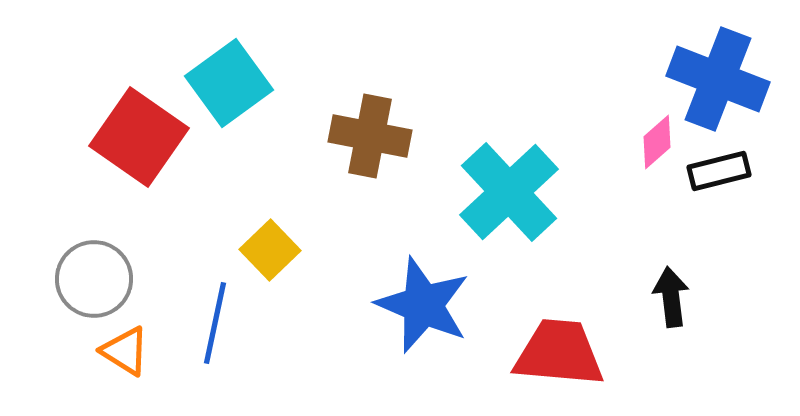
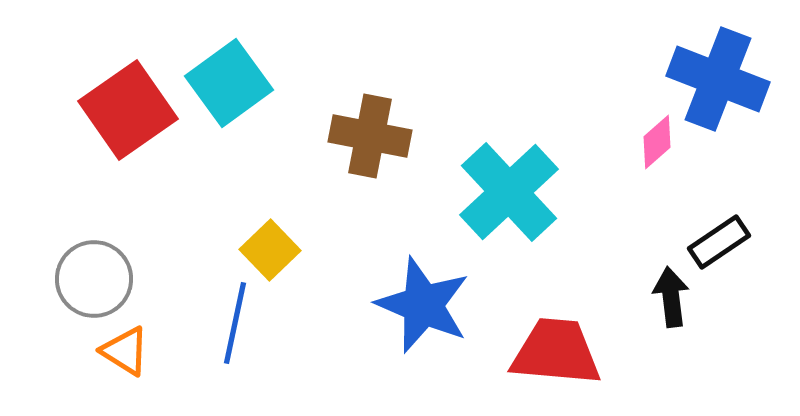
red square: moved 11 px left, 27 px up; rotated 20 degrees clockwise
black rectangle: moved 71 px down; rotated 20 degrees counterclockwise
blue line: moved 20 px right
red trapezoid: moved 3 px left, 1 px up
